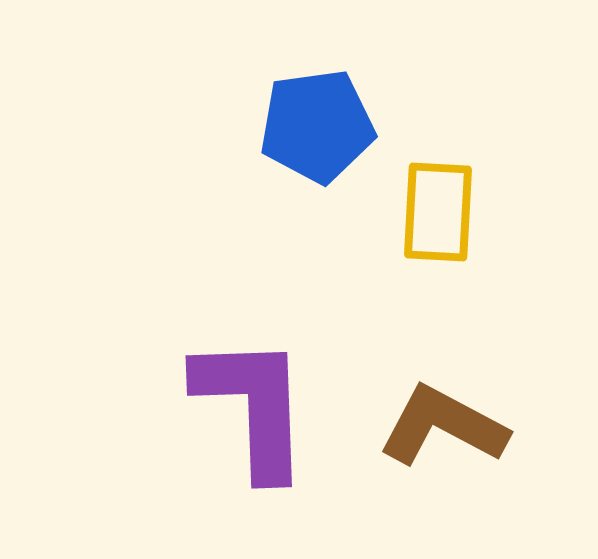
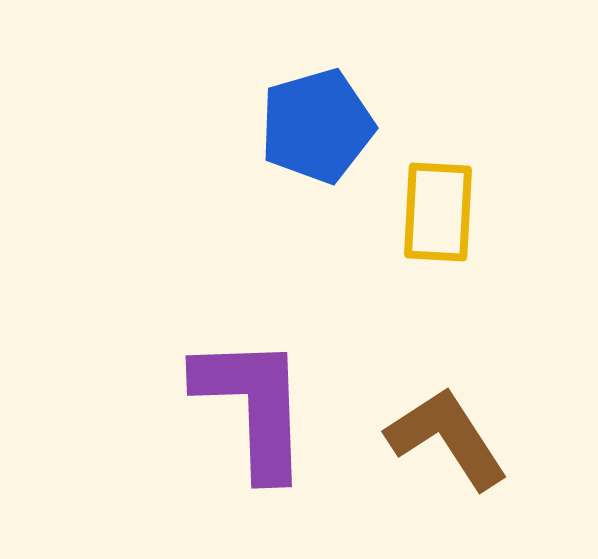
blue pentagon: rotated 8 degrees counterclockwise
brown L-shape: moved 4 px right, 12 px down; rotated 29 degrees clockwise
